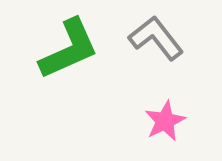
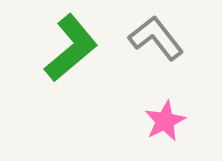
green L-shape: moved 2 px right, 1 px up; rotated 16 degrees counterclockwise
